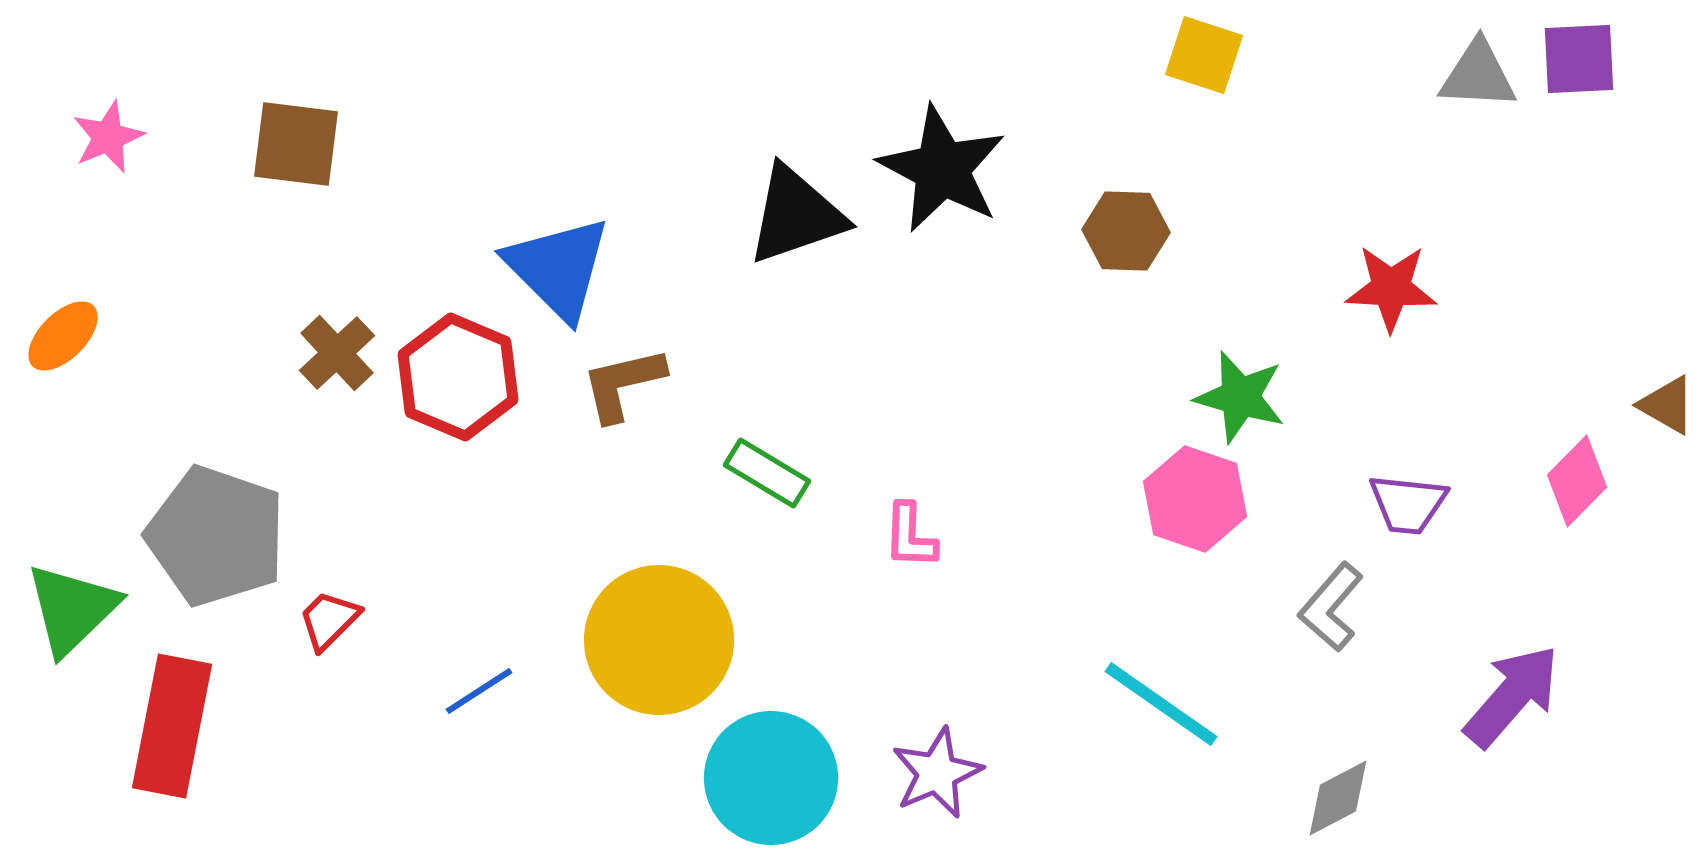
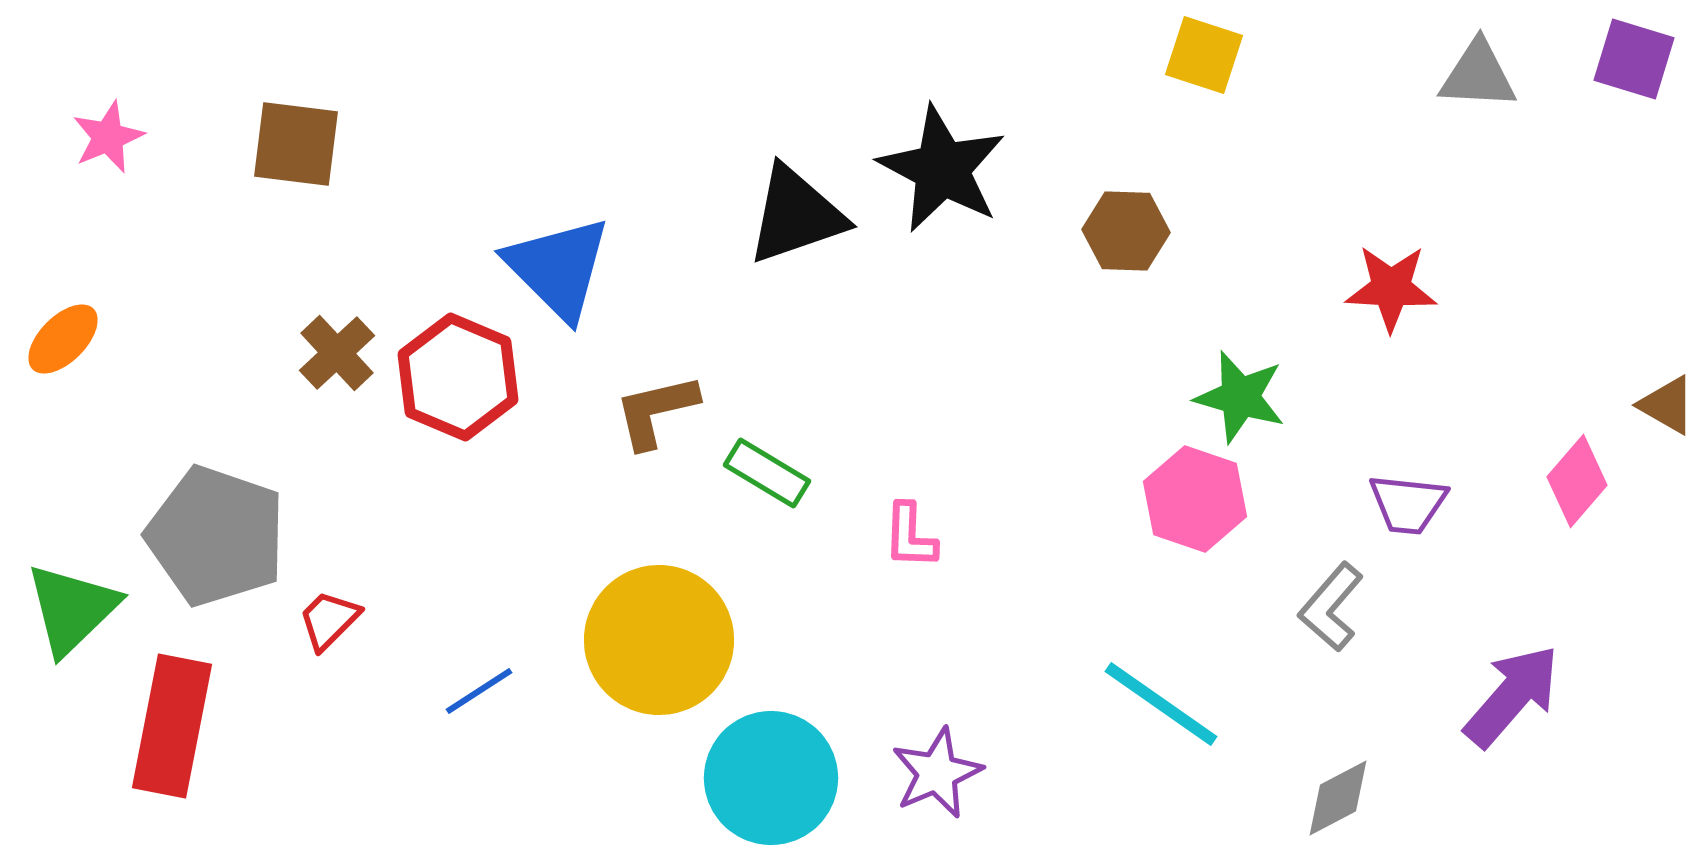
purple square: moved 55 px right; rotated 20 degrees clockwise
orange ellipse: moved 3 px down
brown L-shape: moved 33 px right, 27 px down
pink diamond: rotated 4 degrees counterclockwise
